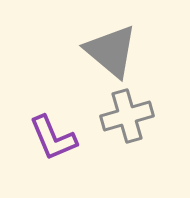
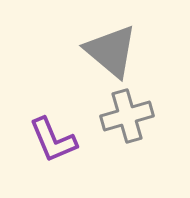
purple L-shape: moved 2 px down
